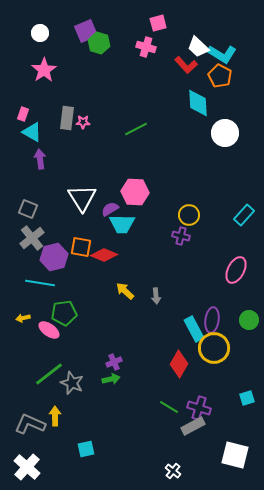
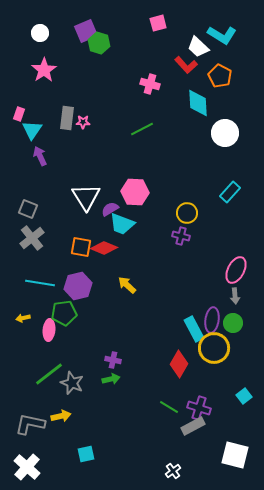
pink cross at (146, 47): moved 4 px right, 37 px down
cyan L-shape at (222, 54): moved 19 px up
pink rectangle at (23, 114): moved 4 px left
green line at (136, 129): moved 6 px right
cyan triangle at (32, 132): moved 2 px up; rotated 35 degrees clockwise
purple arrow at (40, 159): moved 3 px up; rotated 18 degrees counterclockwise
white triangle at (82, 198): moved 4 px right, 1 px up
yellow circle at (189, 215): moved 2 px left, 2 px up
cyan rectangle at (244, 215): moved 14 px left, 23 px up
cyan trapezoid at (122, 224): rotated 20 degrees clockwise
red diamond at (104, 255): moved 7 px up
purple hexagon at (54, 257): moved 24 px right, 29 px down
yellow arrow at (125, 291): moved 2 px right, 6 px up
gray arrow at (156, 296): moved 79 px right
green circle at (249, 320): moved 16 px left, 3 px down
pink ellipse at (49, 330): rotated 60 degrees clockwise
purple cross at (114, 362): moved 1 px left, 2 px up; rotated 35 degrees clockwise
cyan square at (247, 398): moved 3 px left, 2 px up; rotated 21 degrees counterclockwise
yellow arrow at (55, 416): moved 6 px right; rotated 78 degrees clockwise
gray L-shape at (30, 424): rotated 12 degrees counterclockwise
cyan square at (86, 449): moved 5 px down
white cross at (173, 471): rotated 14 degrees clockwise
